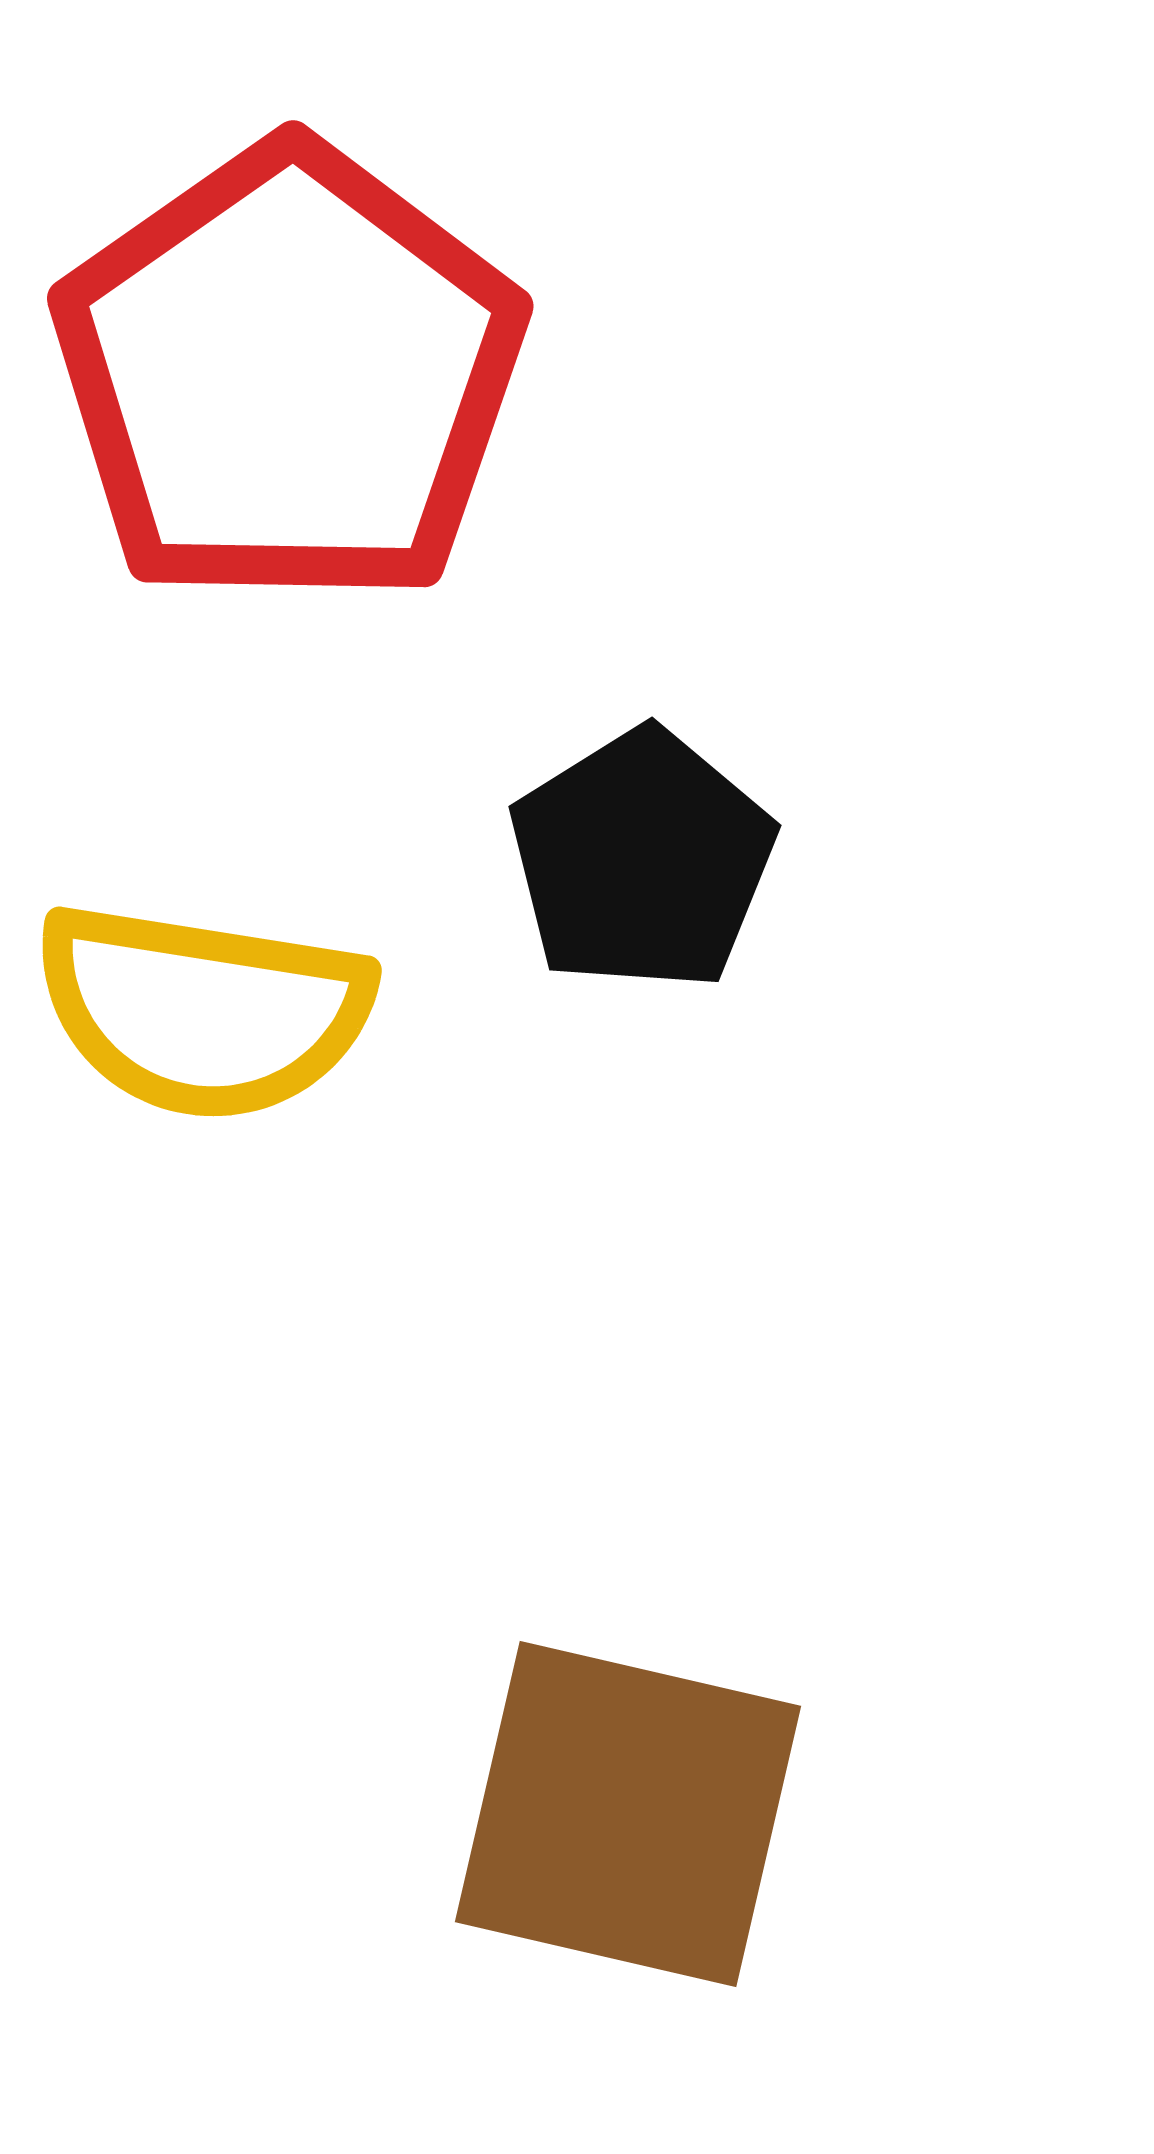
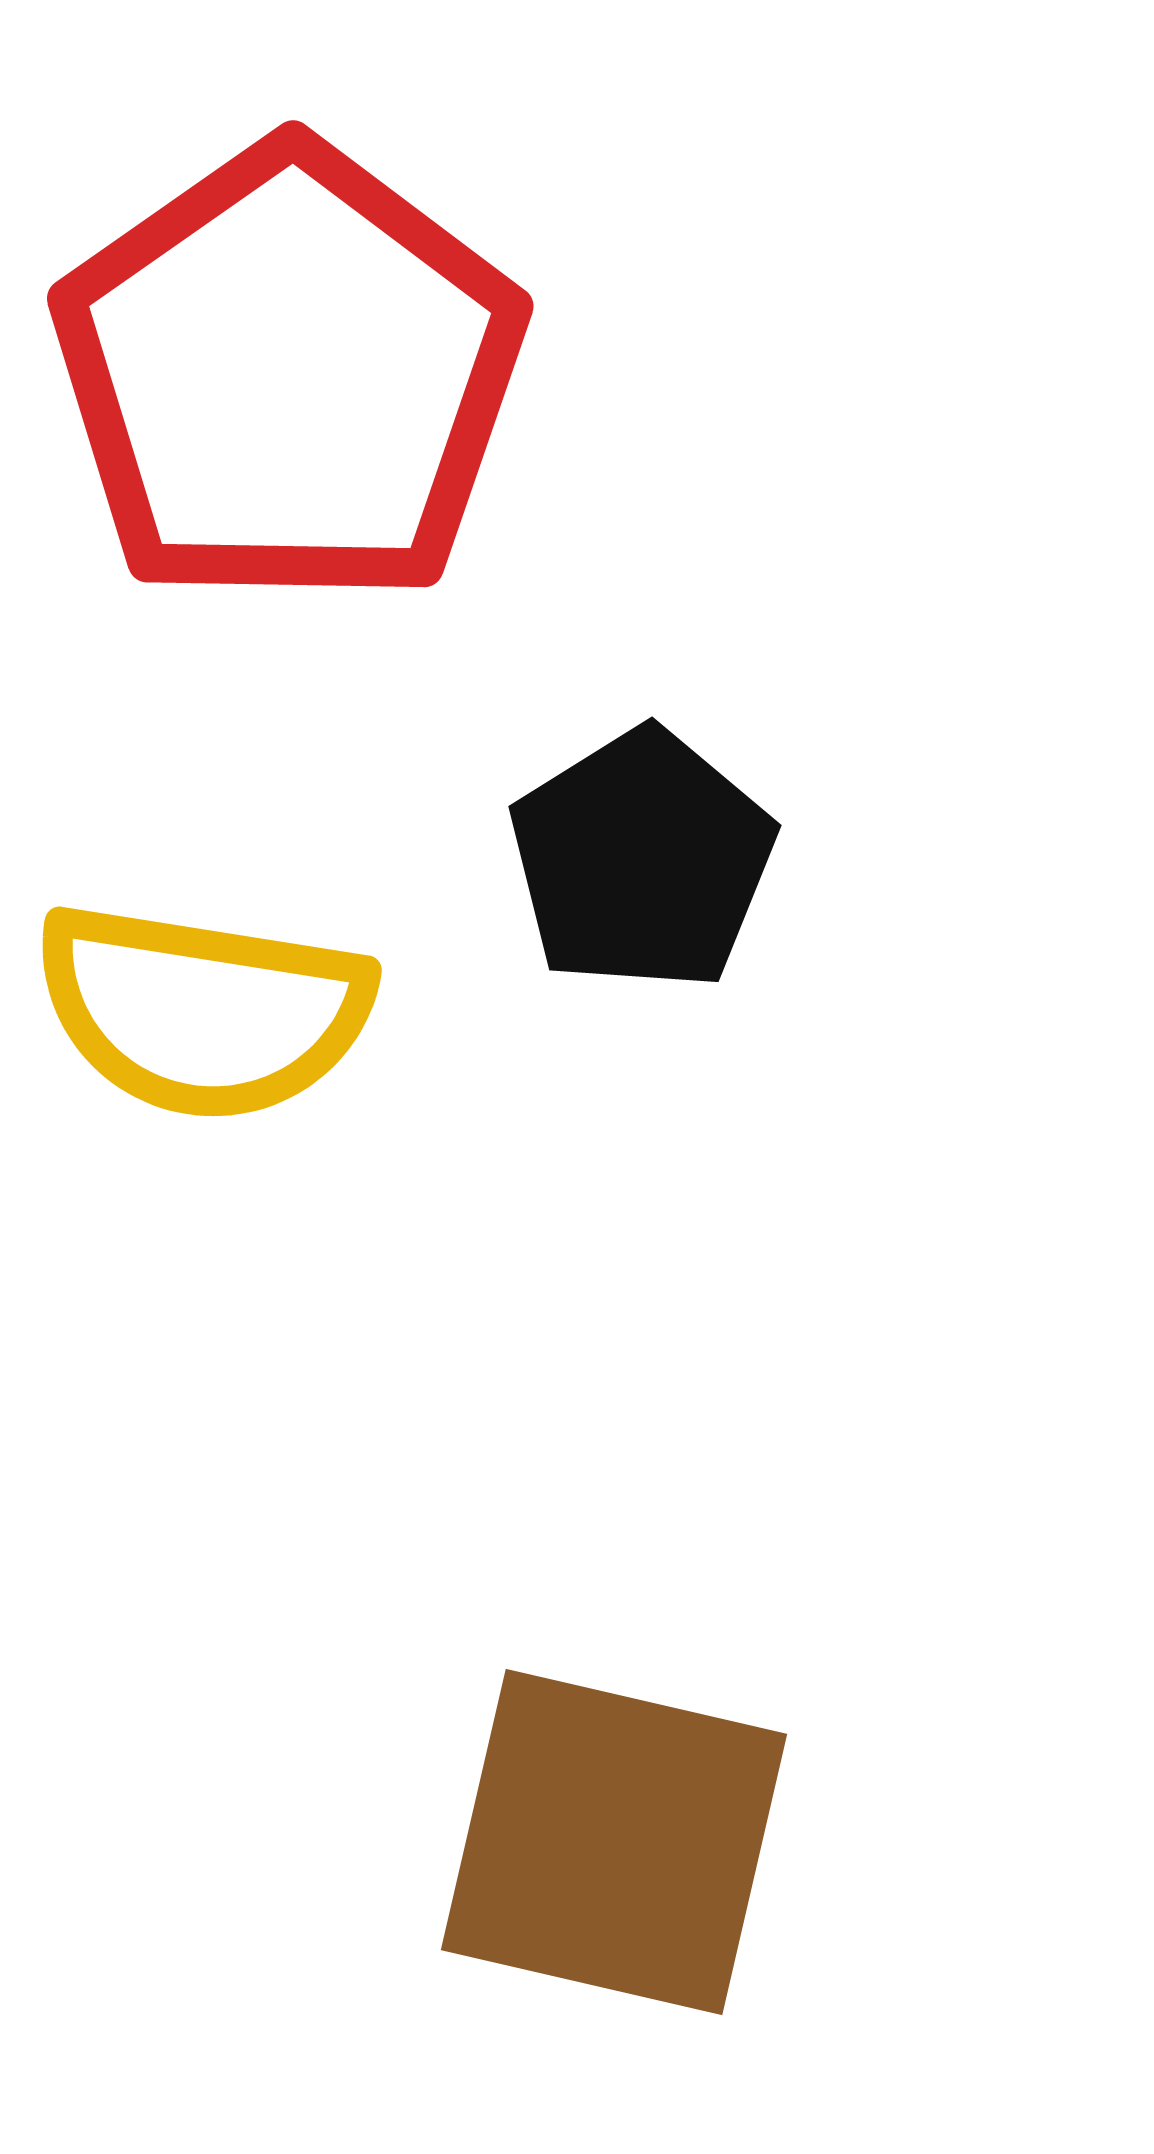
brown square: moved 14 px left, 28 px down
